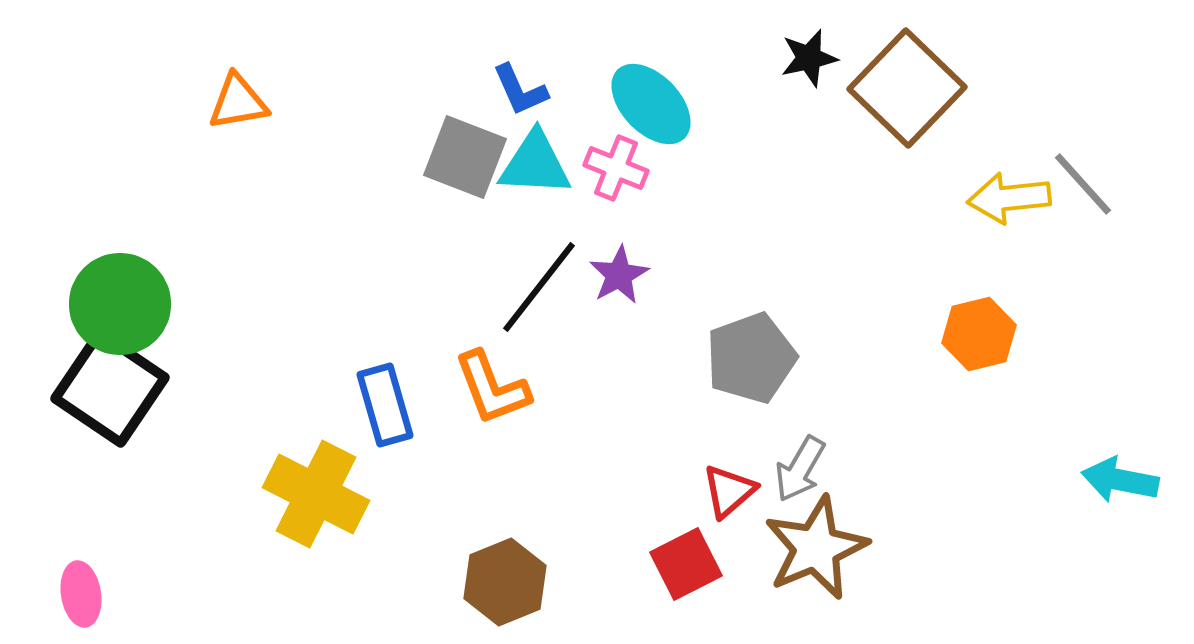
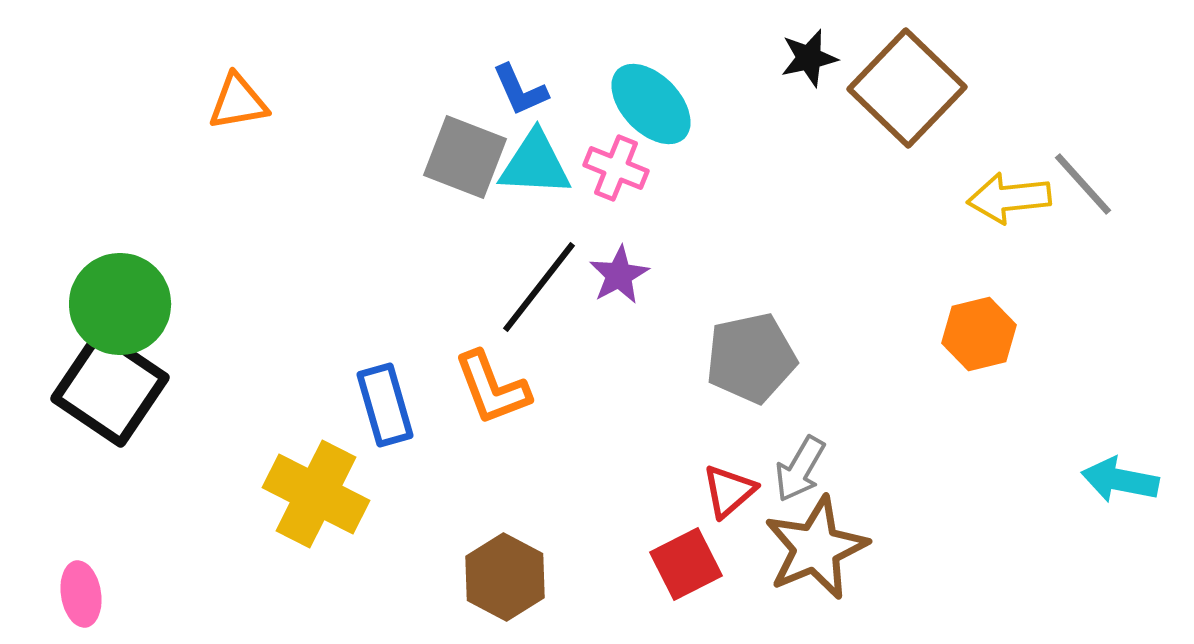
gray pentagon: rotated 8 degrees clockwise
brown hexagon: moved 5 px up; rotated 10 degrees counterclockwise
